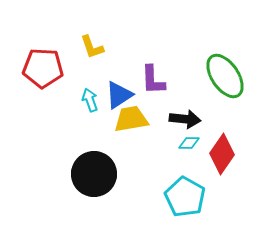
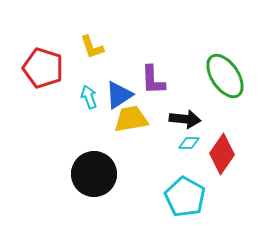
red pentagon: rotated 15 degrees clockwise
cyan arrow: moved 1 px left, 3 px up
